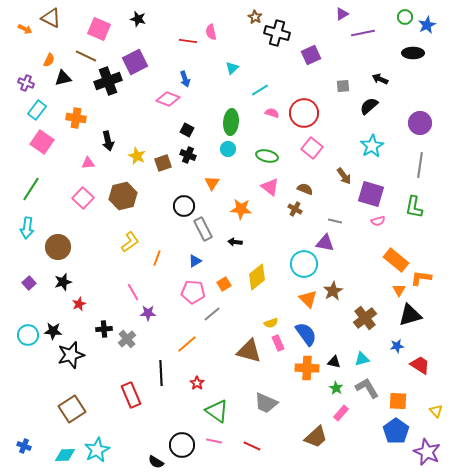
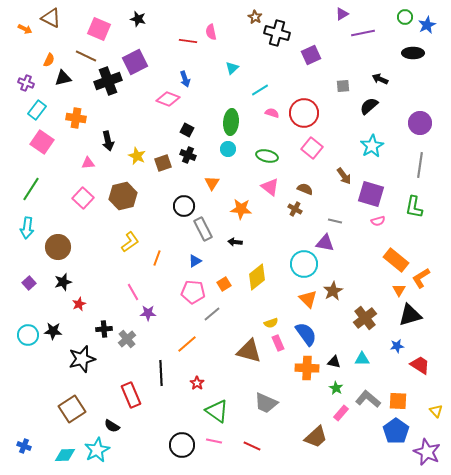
orange L-shape at (421, 278): rotated 40 degrees counterclockwise
black star at (71, 355): moved 11 px right, 4 px down
cyan triangle at (362, 359): rotated 14 degrees clockwise
gray L-shape at (367, 388): moved 1 px right, 11 px down; rotated 20 degrees counterclockwise
black semicircle at (156, 462): moved 44 px left, 36 px up
